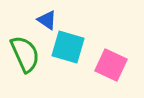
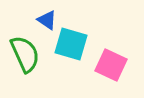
cyan square: moved 3 px right, 3 px up
